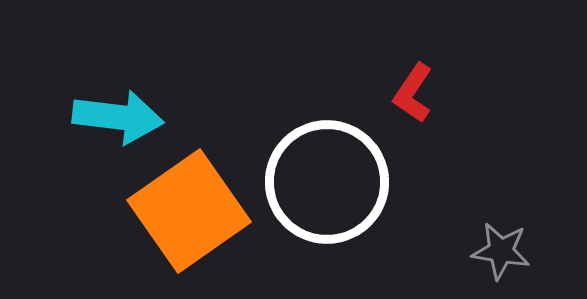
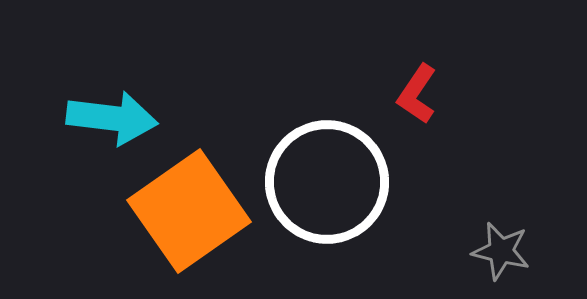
red L-shape: moved 4 px right, 1 px down
cyan arrow: moved 6 px left, 1 px down
gray star: rotated 4 degrees clockwise
